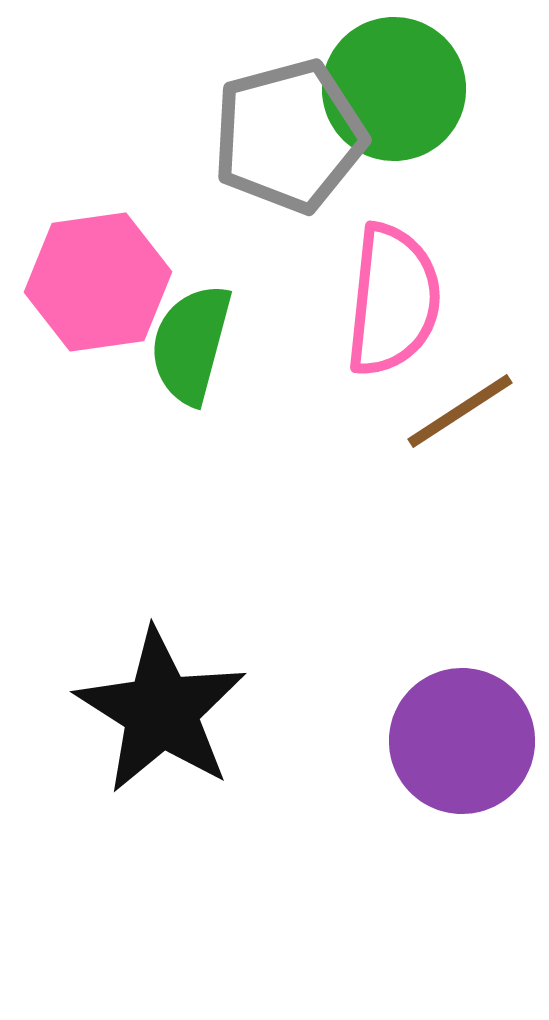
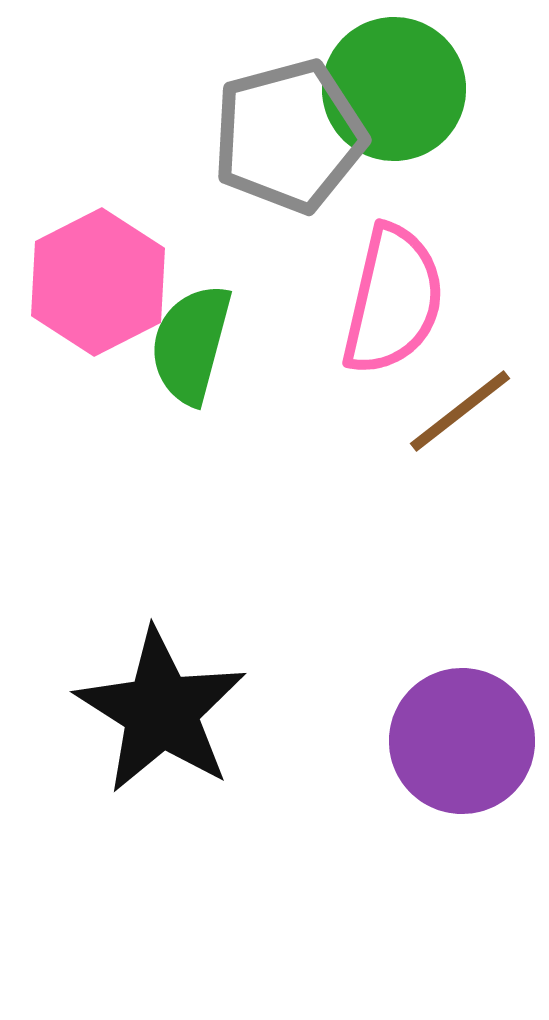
pink hexagon: rotated 19 degrees counterclockwise
pink semicircle: rotated 7 degrees clockwise
brown line: rotated 5 degrees counterclockwise
